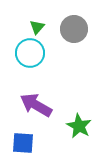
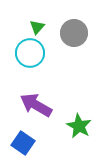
gray circle: moved 4 px down
blue square: rotated 30 degrees clockwise
